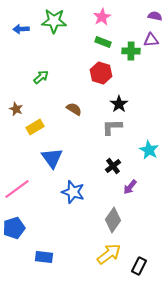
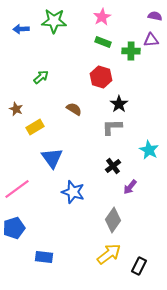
red hexagon: moved 4 px down
